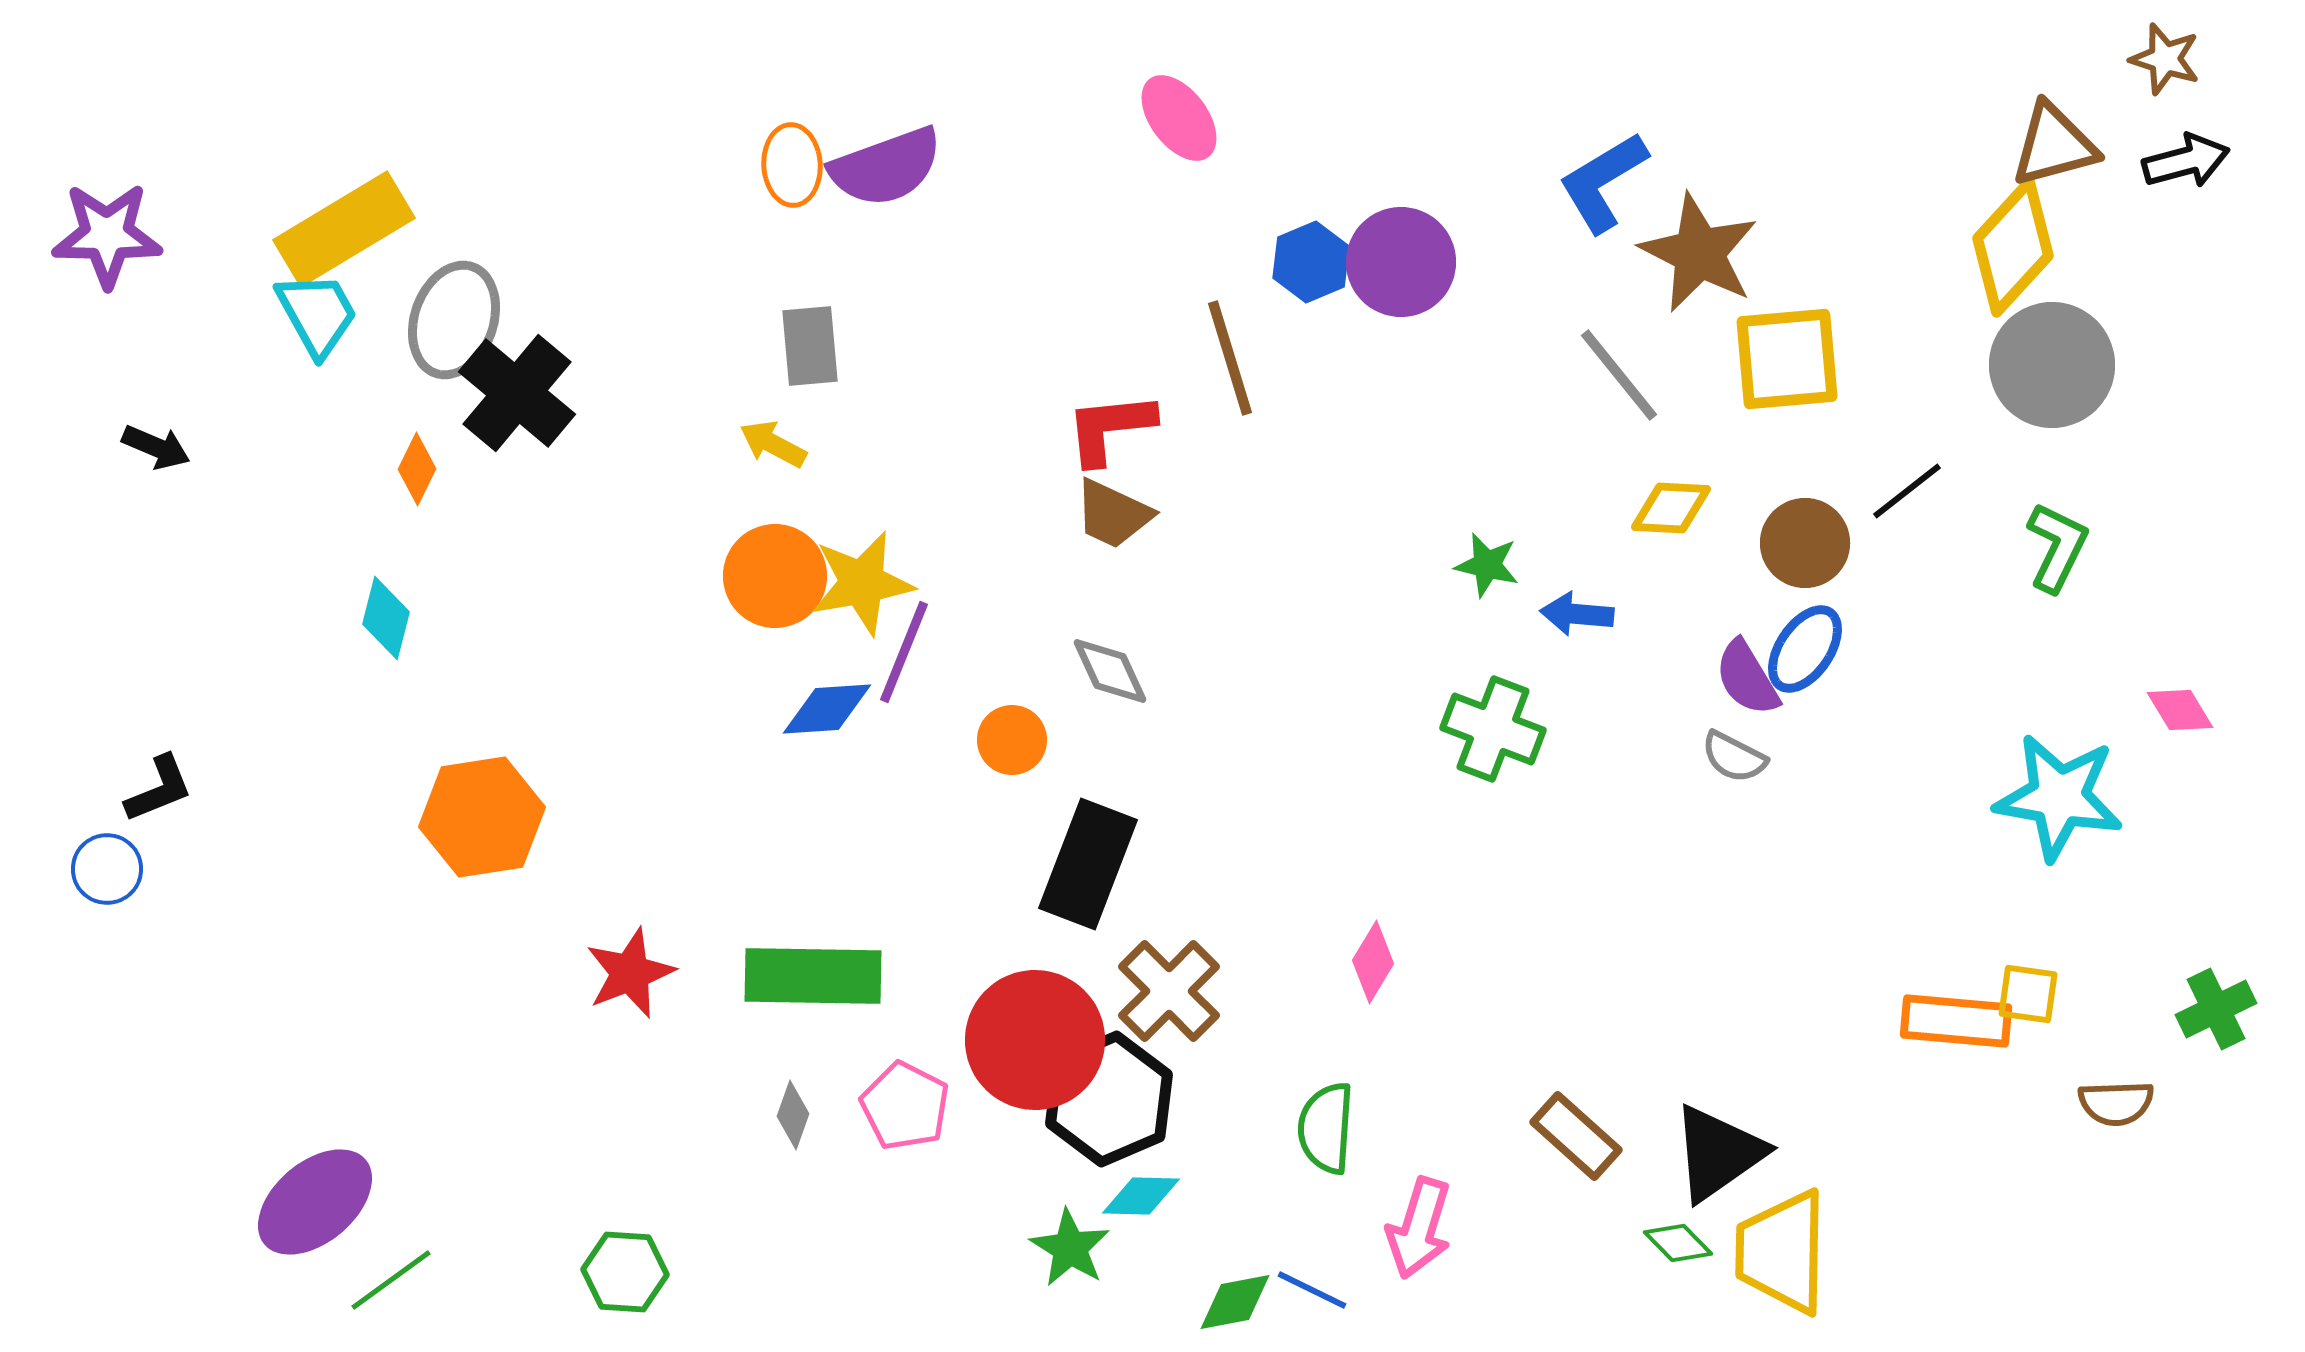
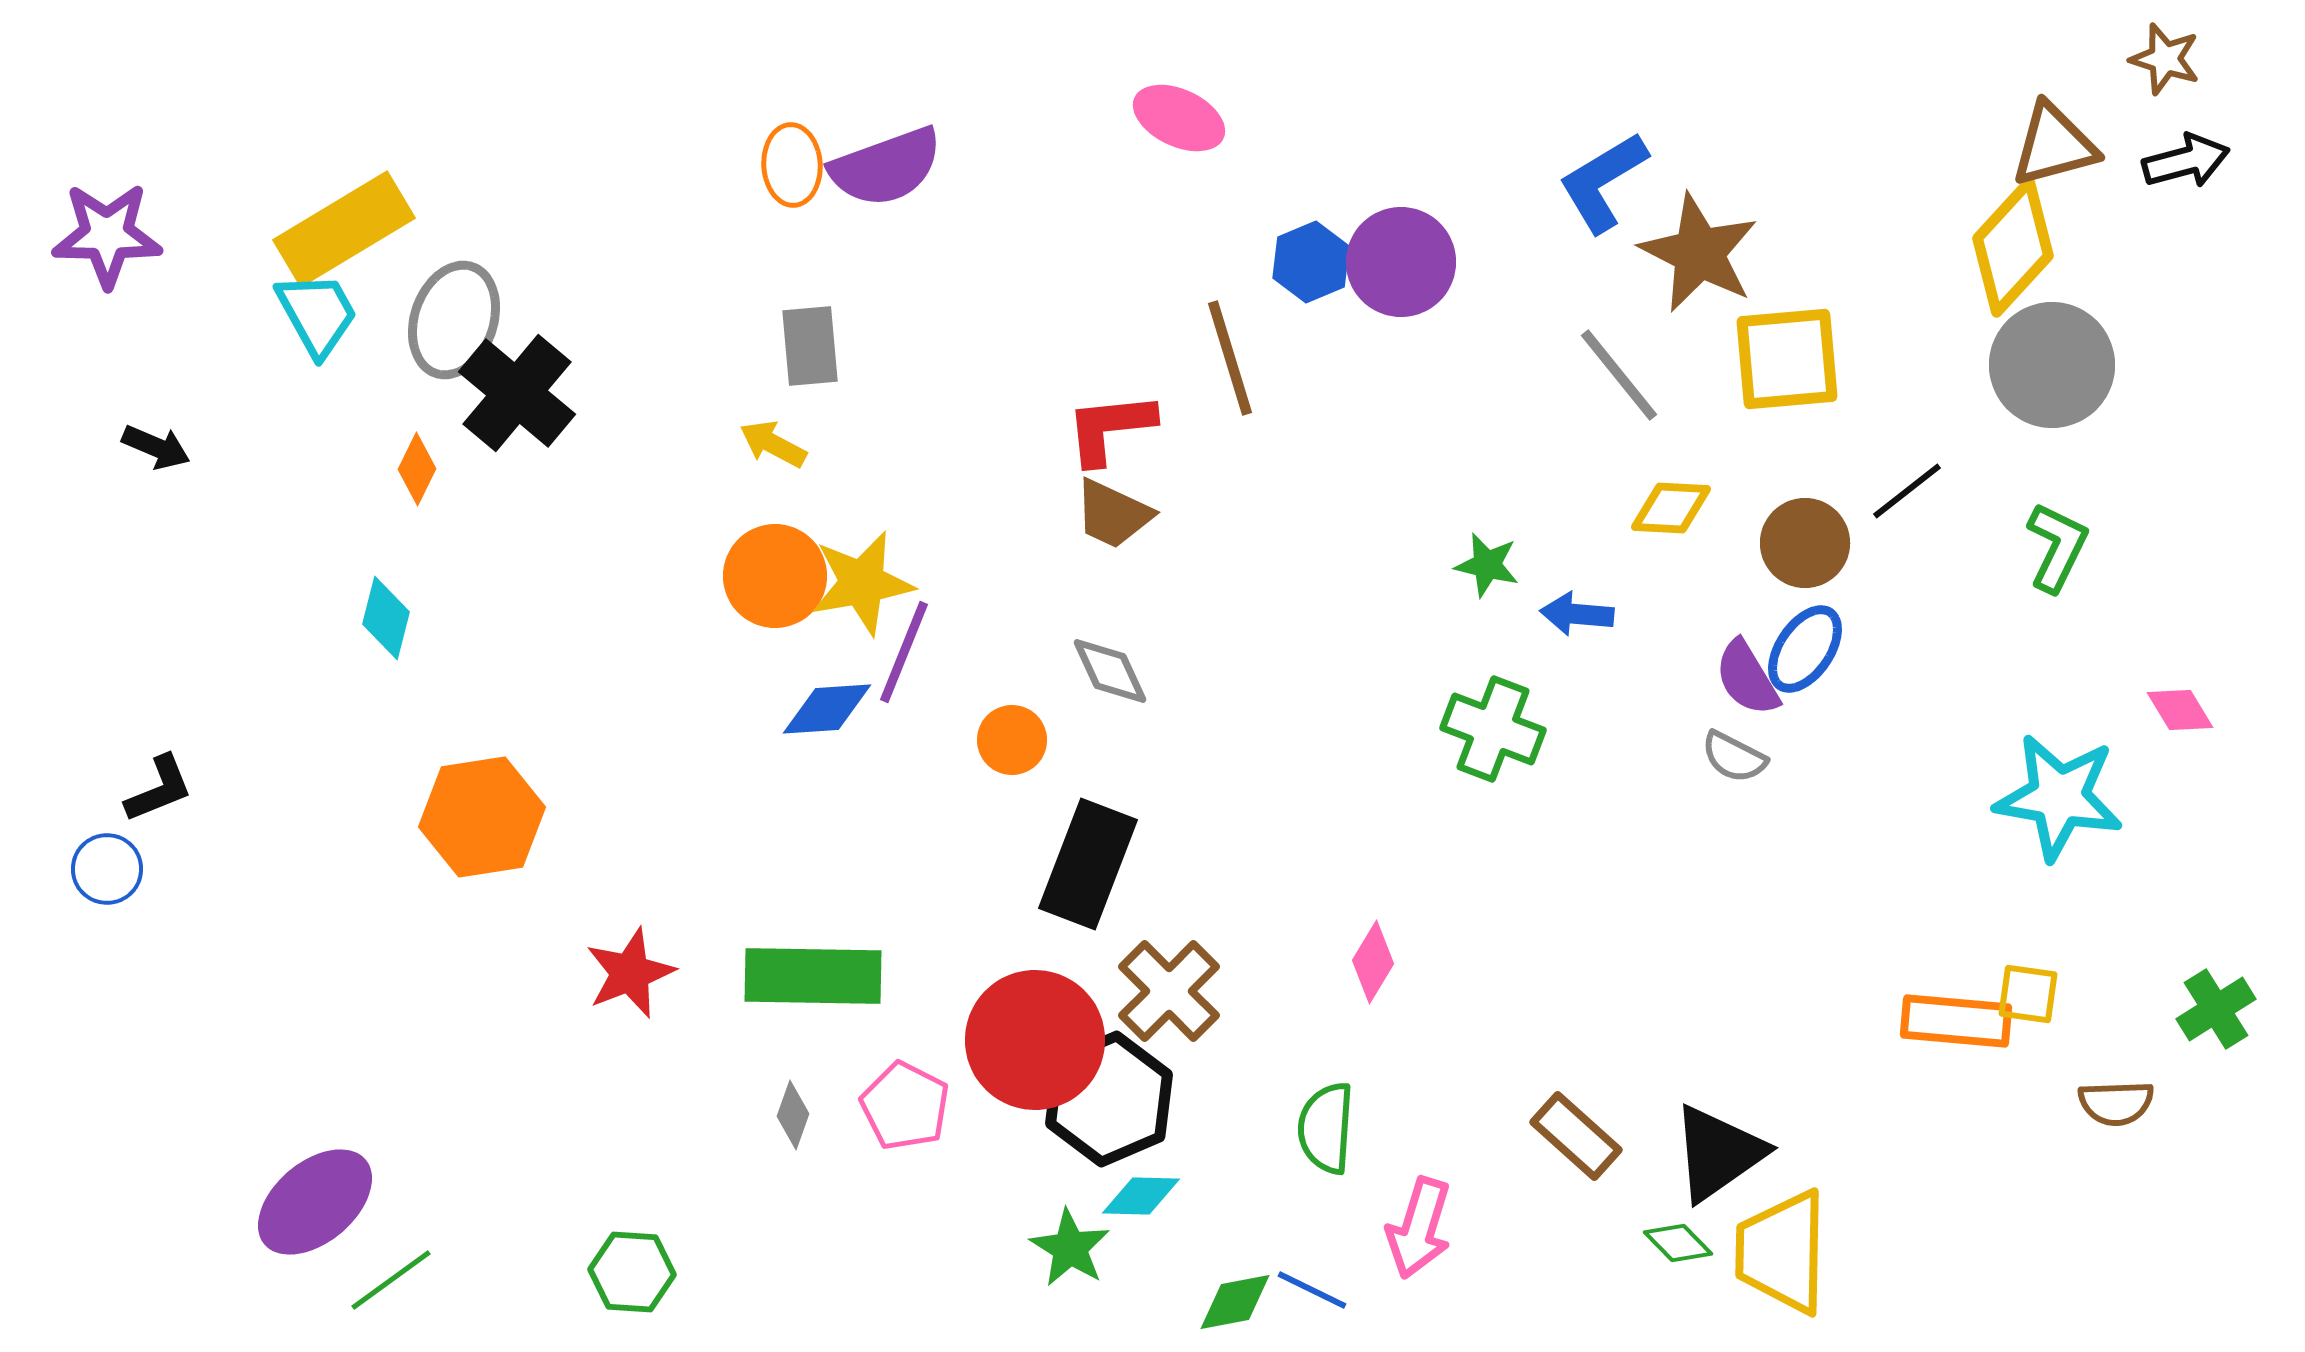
pink ellipse at (1179, 118): rotated 28 degrees counterclockwise
green cross at (2216, 1009): rotated 6 degrees counterclockwise
green hexagon at (625, 1272): moved 7 px right
